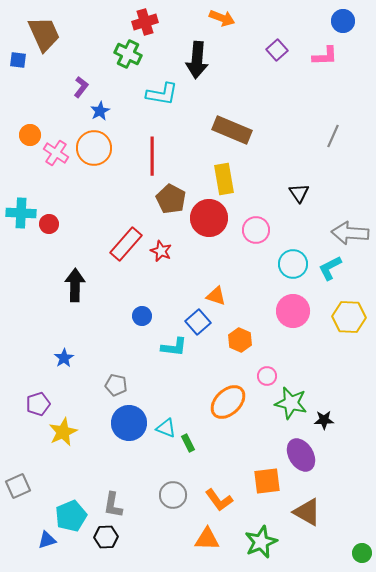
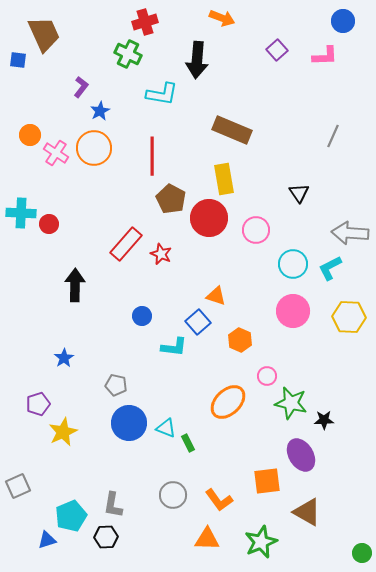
red star at (161, 251): moved 3 px down
